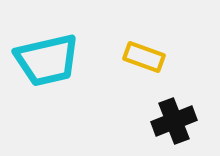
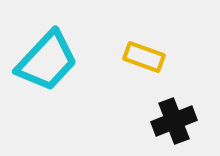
cyan trapezoid: moved 1 px down; rotated 34 degrees counterclockwise
